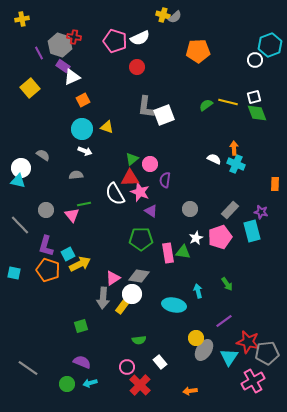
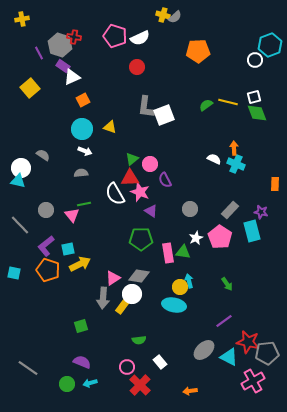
pink pentagon at (115, 41): moved 5 px up
yellow triangle at (107, 127): moved 3 px right
gray semicircle at (76, 175): moved 5 px right, 2 px up
purple semicircle at (165, 180): rotated 35 degrees counterclockwise
pink pentagon at (220, 237): rotated 20 degrees counterclockwise
purple L-shape at (46, 246): rotated 35 degrees clockwise
cyan square at (68, 254): moved 5 px up; rotated 16 degrees clockwise
cyan arrow at (198, 291): moved 9 px left, 10 px up
yellow circle at (196, 338): moved 16 px left, 51 px up
gray ellipse at (204, 350): rotated 15 degrees clockwise
cyan triangle at (229, 357): rotated 36 degrees counterclockwise
